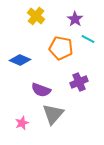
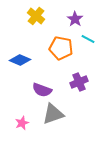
purple semicircle: moved 1 px right
gray triangle: rotated 30 degrees clockwise
